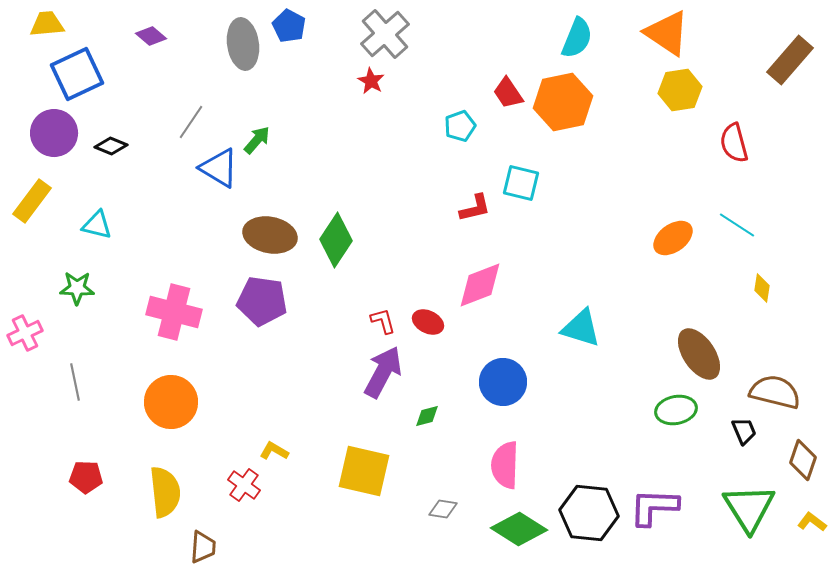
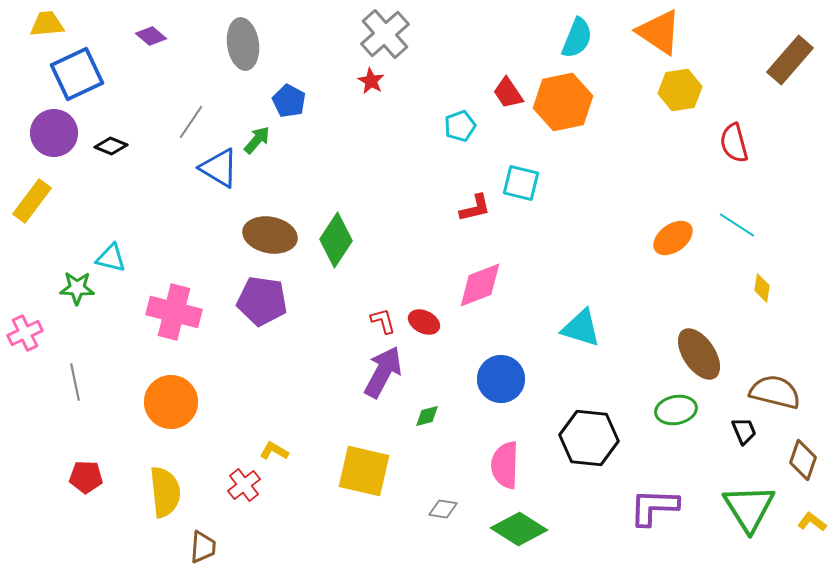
blue pentagon at (289, 26): moved 75 px down
orange triangle at (667, 33): moved 8 px left, 1 px up
cyan triangle at (97, 225): moved 14 px right, 33 px down
red ellipse at (428, 322): moved 4 px left
blue circle at (503, 382): moved 2 px left, 3 px up
red cross at (244, 485): rotated 16 degrees clockwise
black hexagon at (589, 513): moved 75 px up
